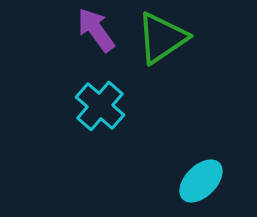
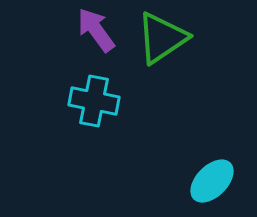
cyan cross: moved 6 px left, 5 px up; rotated 30 degrees counterclockwise
cyan ellipse: moved 11 px right
